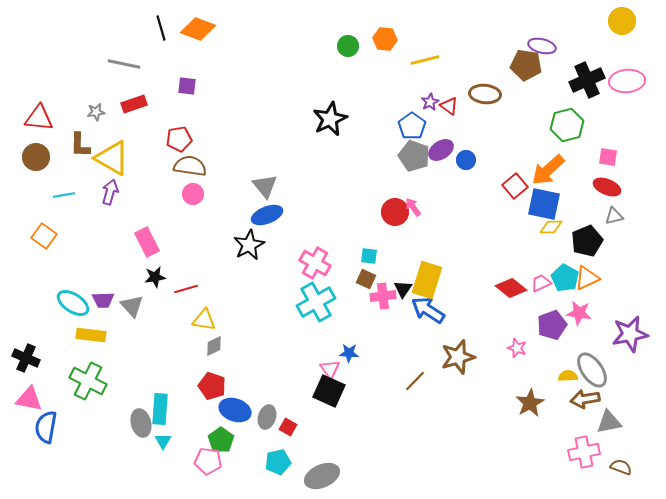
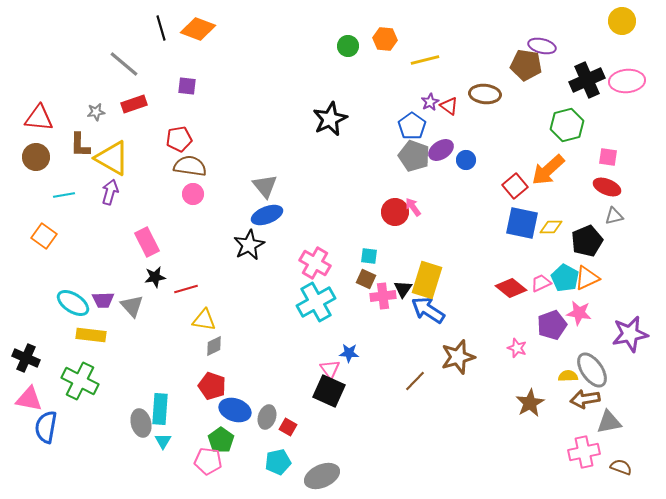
gray line at (124, 64): rotated 28 degrees clockwise
blue square at (544, 204): moved 22 px left, 19 px down
green cross at (88, 381): moved 8 px left
